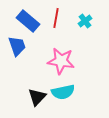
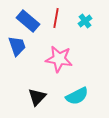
pink star: moved 2 px left, 2 px up
cyan semicircle: moved 14 px right, 4 px down; rotated 15 degrees counterclockwise
